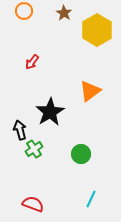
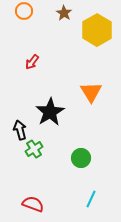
orange triangle: moved 1 px right, 1 px down; rotated 25 degrees counterclockwise
green circle: moved 4 px down
